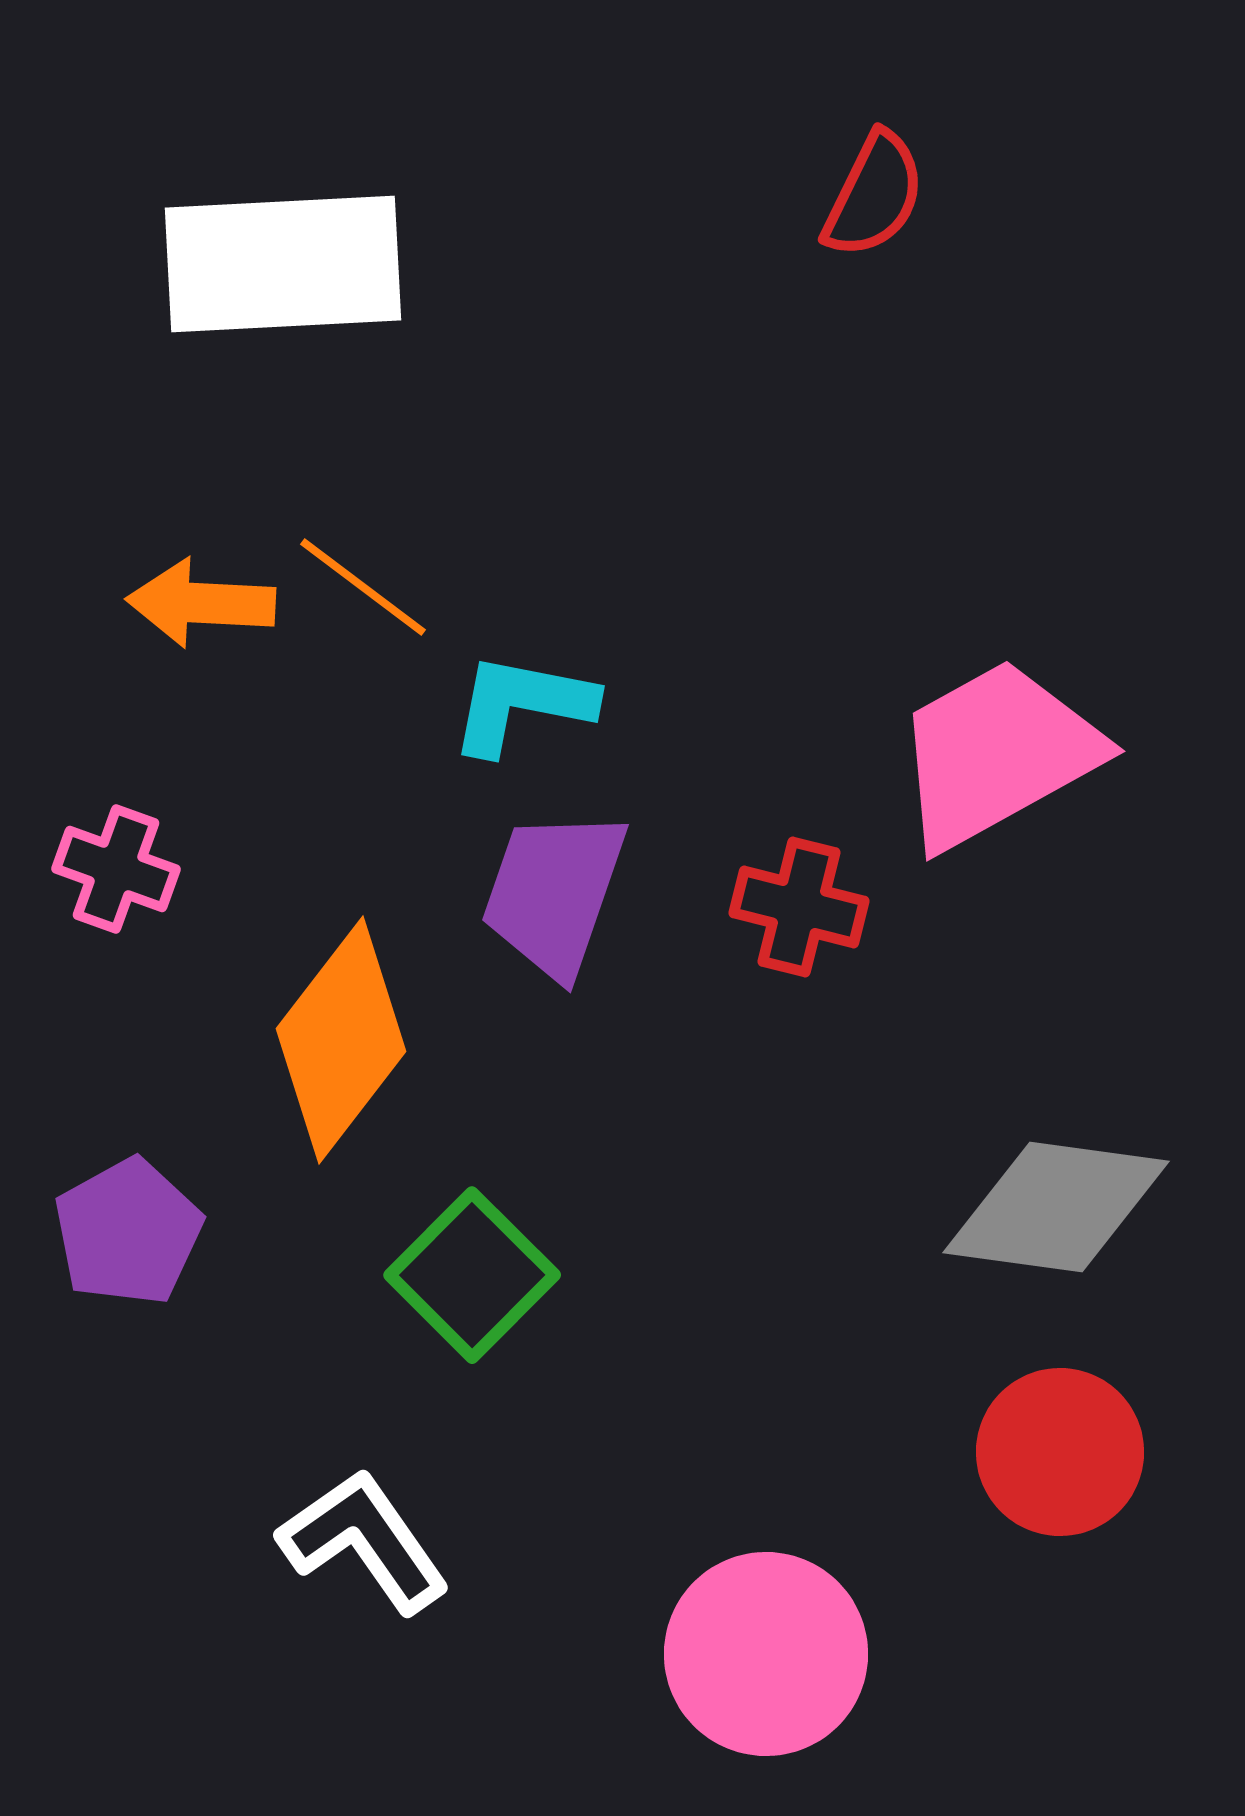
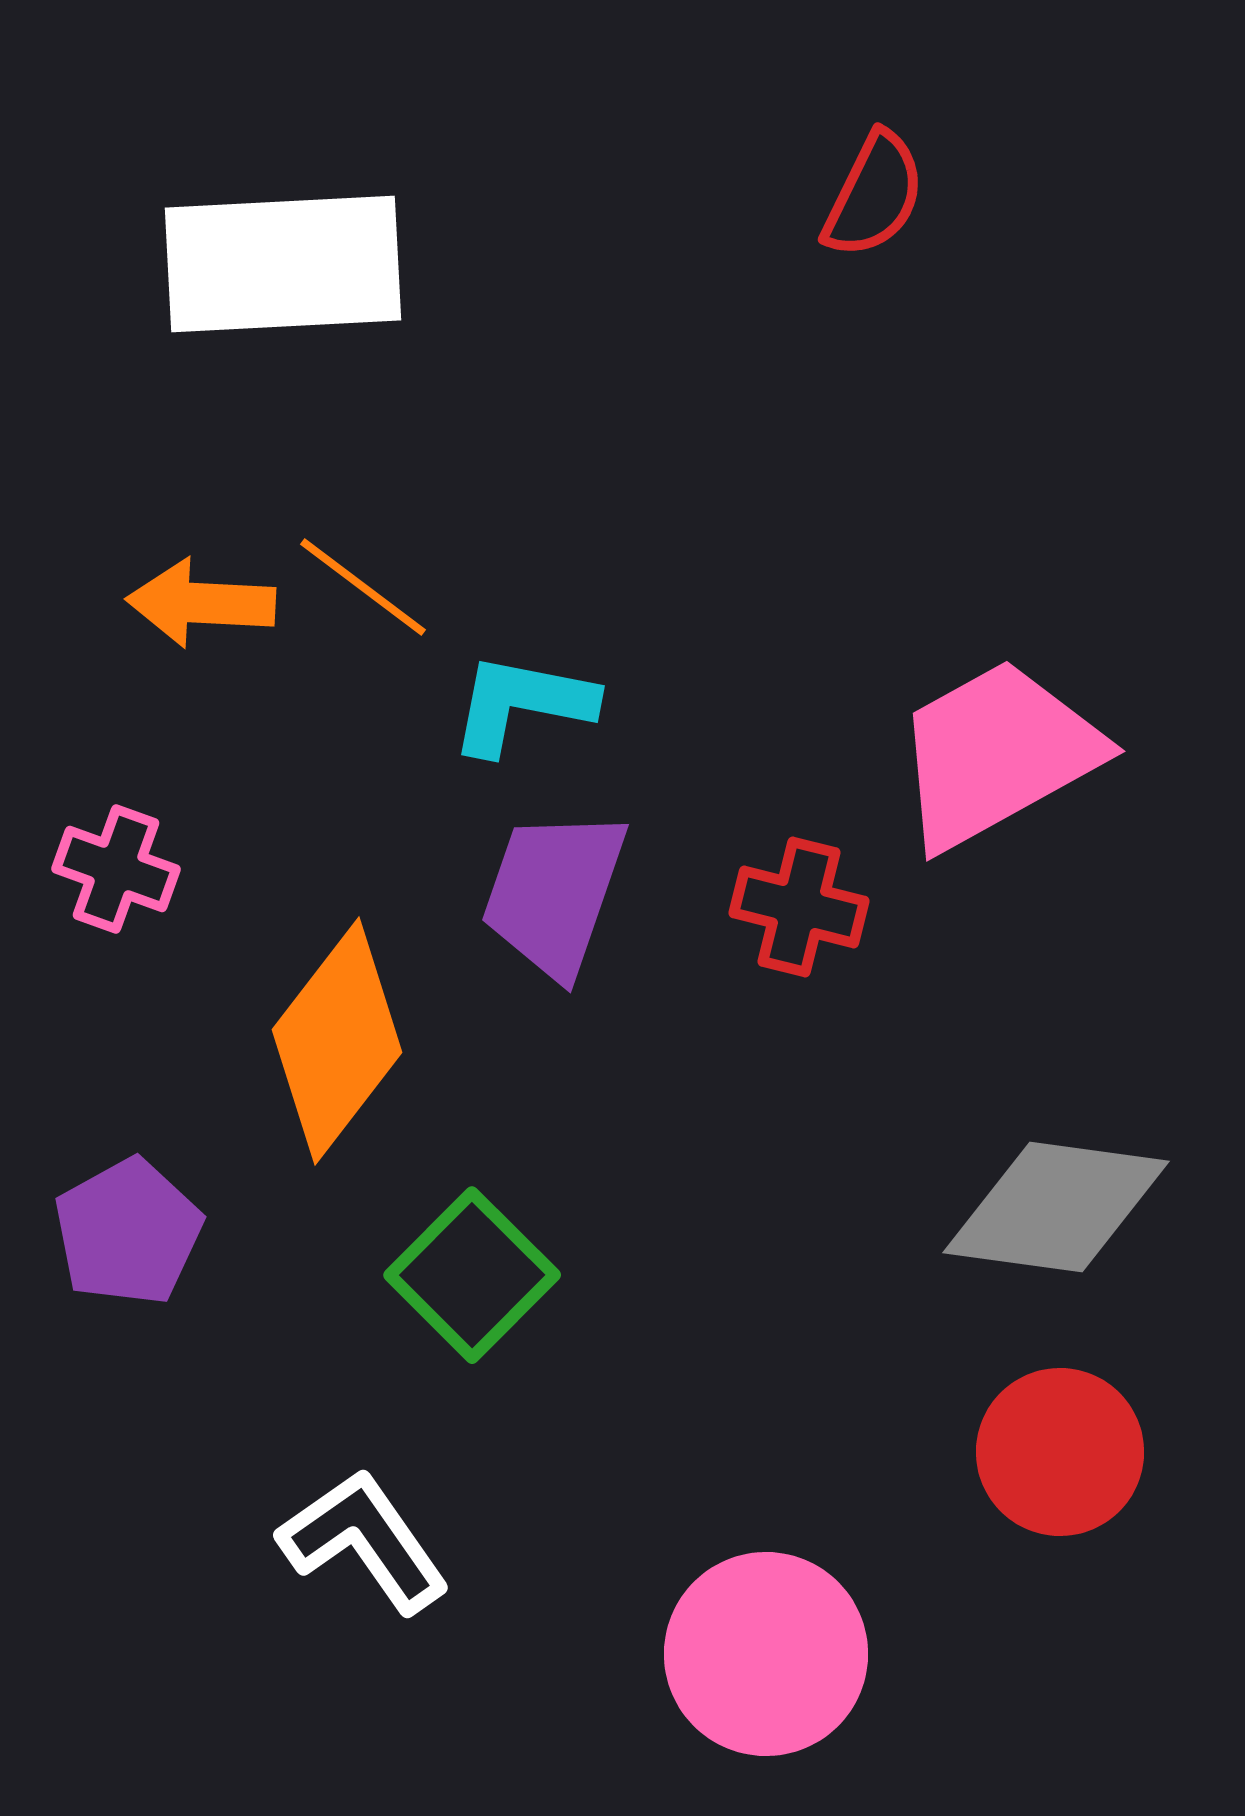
orange diamond: moved 4 px left, 1 px down
